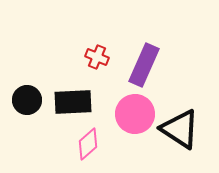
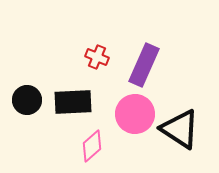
pink diamond: moved 4 px right, 2 px down
